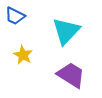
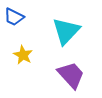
blue trapezoid: moved 1 px left, 1 px down
purple trapezoid: rotated 16 degrees clockwise
